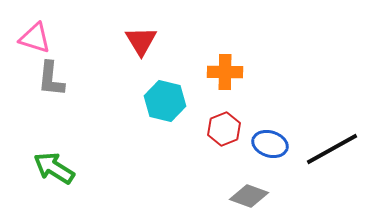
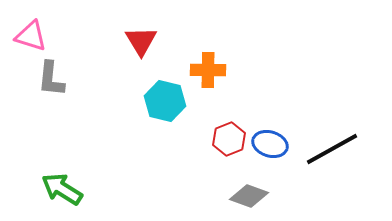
pink triangle: moved 4 px left, 2 px up
orange cross: moved 17 px left, 2 px up
red hexagon: moved 5 px right, 10 px down
green arrow: moved 8 px right, 21 px down
